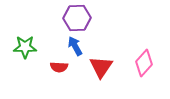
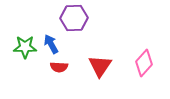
purple hexagon: moved 3 px left
blue arrow: moved 24 px left, 2 px up
red triangle: moved 1 px left, 1 px up
